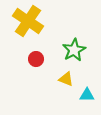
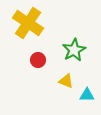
yellow cross: moved 2 px down
red circle: moved 2 px right, 1 px down
yellow triangle: moved 2 px down
